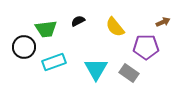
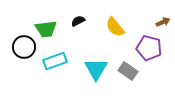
purple pentagon: moved 3 px right, 1 px down; rotated 15 degrees clockwise
cyan rectangle: moved 1 px right, 1 px up
gray rectangle: moved 1 px left, 2 px up
